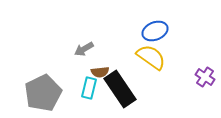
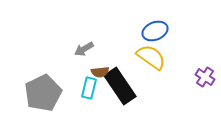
black rectangle: moved 3 px up
